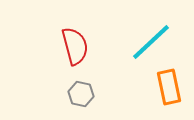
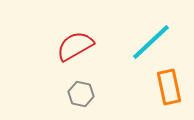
red semicircle: rotated 105 degrees counterclockwise
